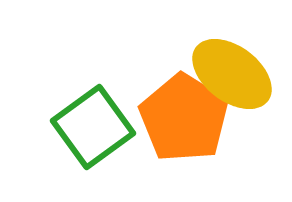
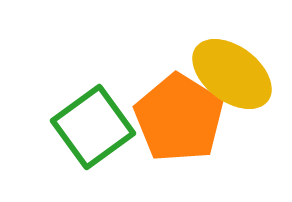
orange pentagon: moved 5 px left
